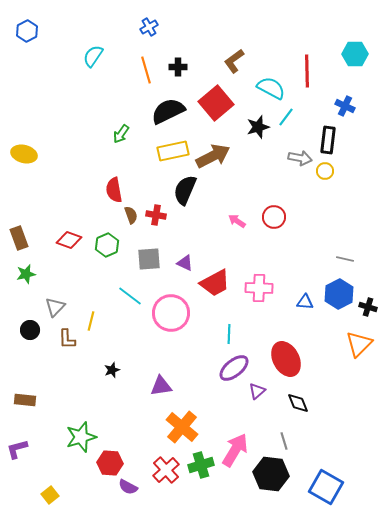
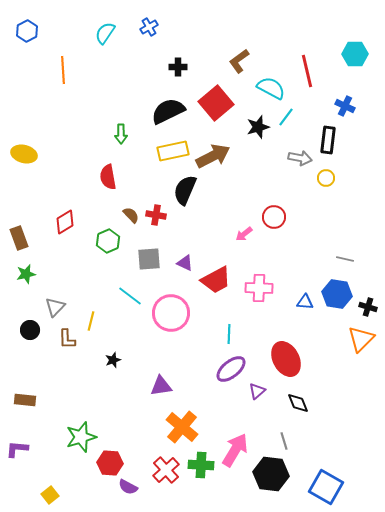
cyan semicircle at (93, 56): moved 12 px right, 23 px up
brown L-shape at (234, 61): moved 5 px right
orange line at (146, 70): moved 83 px left; rotated 12 degrees clockwise
red line at (307, 71): rotated 12 degrees counterclockwise
green arrow at (121, 134): rotated 36 degrees counterclockwise
yellow circle at (325, 171): moved 1 px right, 7 px down
red semicircle at (114, 190): moved 6 px left, 13 px up
brown semicircle at (131, 215): rotated 24 degrees counterclockwise
pink arrow at (237, 221): moved 7 px right, 13 px down; rotated 72 degrees counterclockwise
red diamond at (69, 240): moved 4 px left, 18 px up; rotated 50 degrees counterclockwise
green hexagon at (107, 245): moved 1 px right, 4 px up
red trapezoid at (215, 283): moved 1 px right, 3 px up
blue hexagon at (339, 294): moved 2 px left; rotated 24 degrees counterclockwise
orange triangle at (359, 344): moved 2 px right, 5 px up
purple ellipse at (234, 368): moved 3 px left, 1 px down
black star at (112, 370): moved 1 px right, 10 px up
purple L-shape at (17, 449): rotated 20 degrees clockwise
green cross at (201, 465): rotated 20 degrees clockwise
